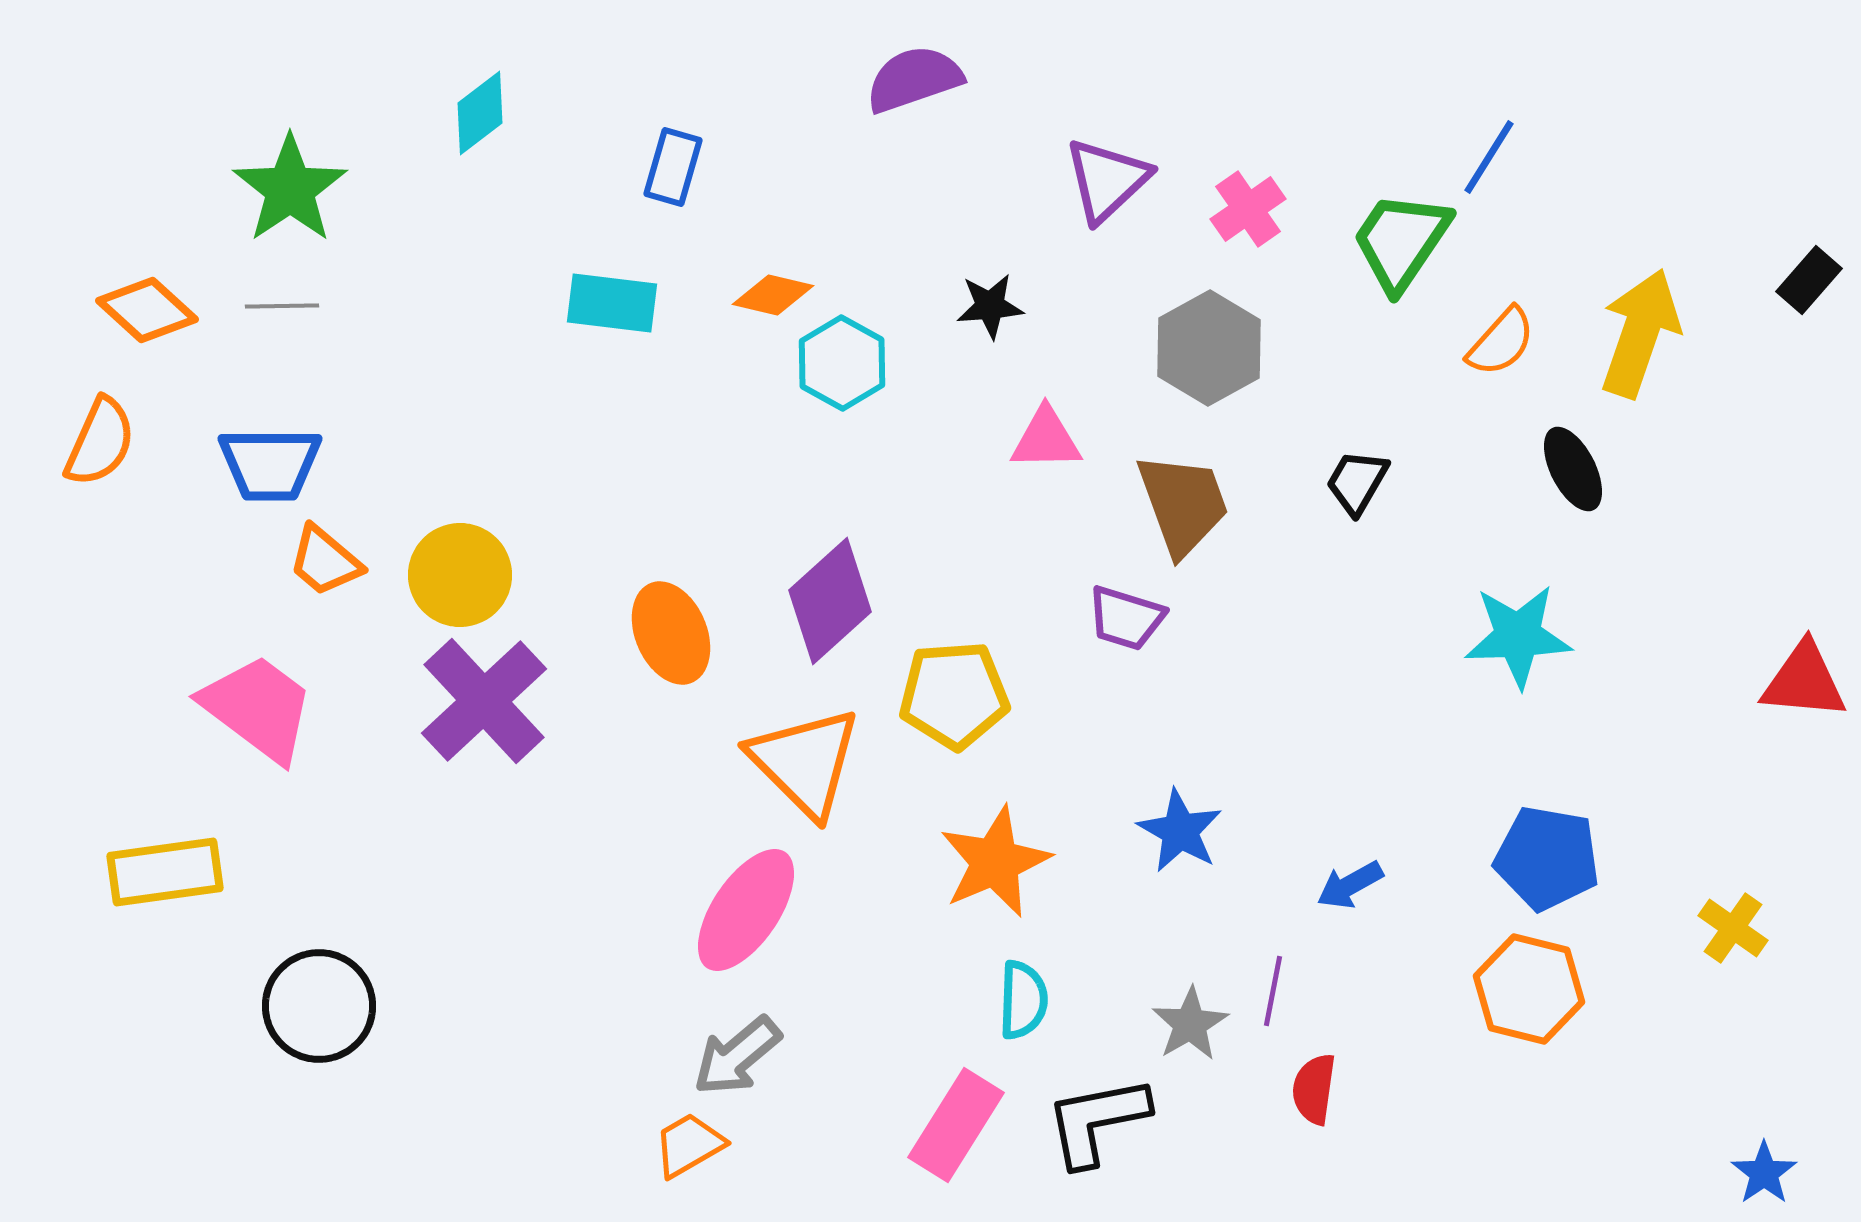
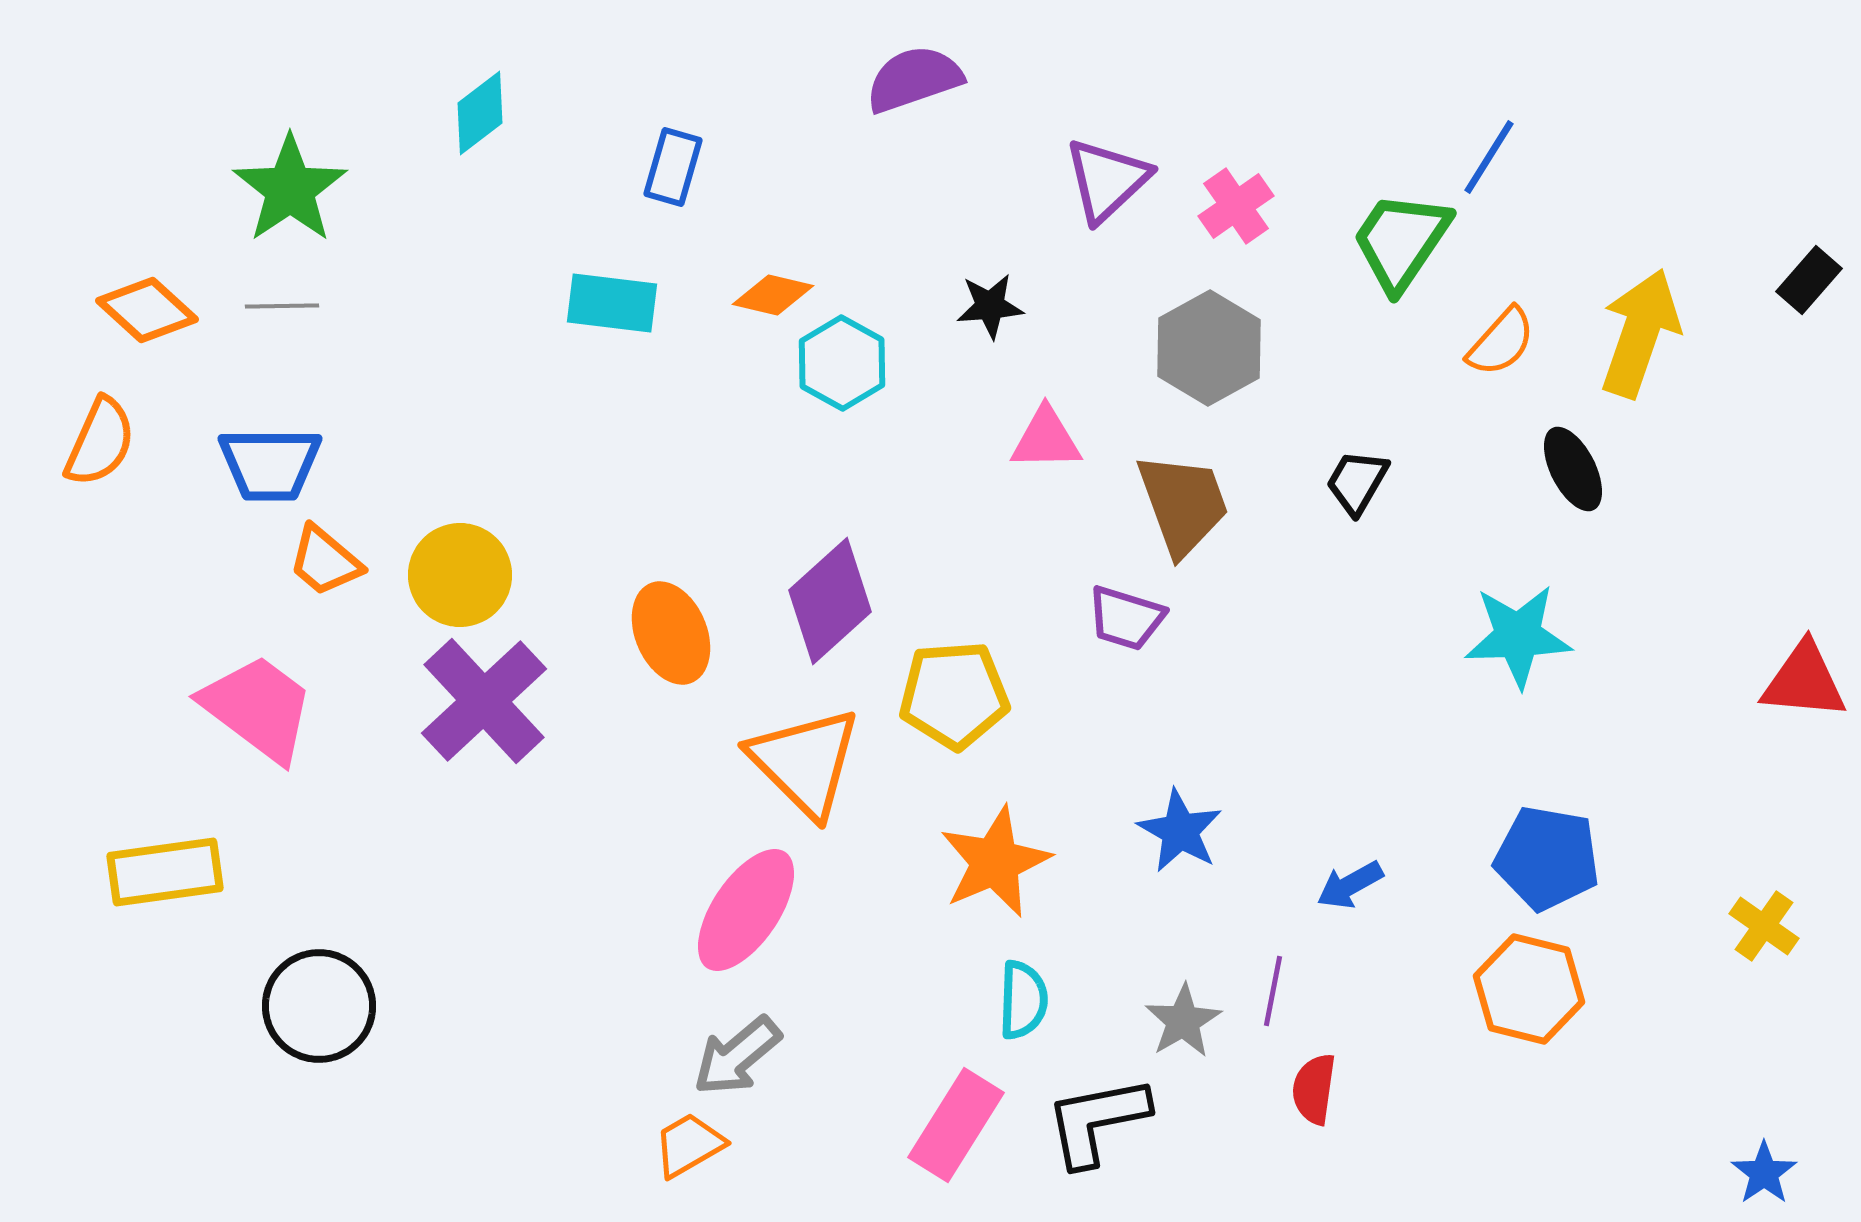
pink cross at (1248, 209): moved 12 px left, 3 px up
yellow cross at (1733, 928): moved 31 px right, 2 px up
gray star at (1190, 1024): moved 7 px left, 3 px up
